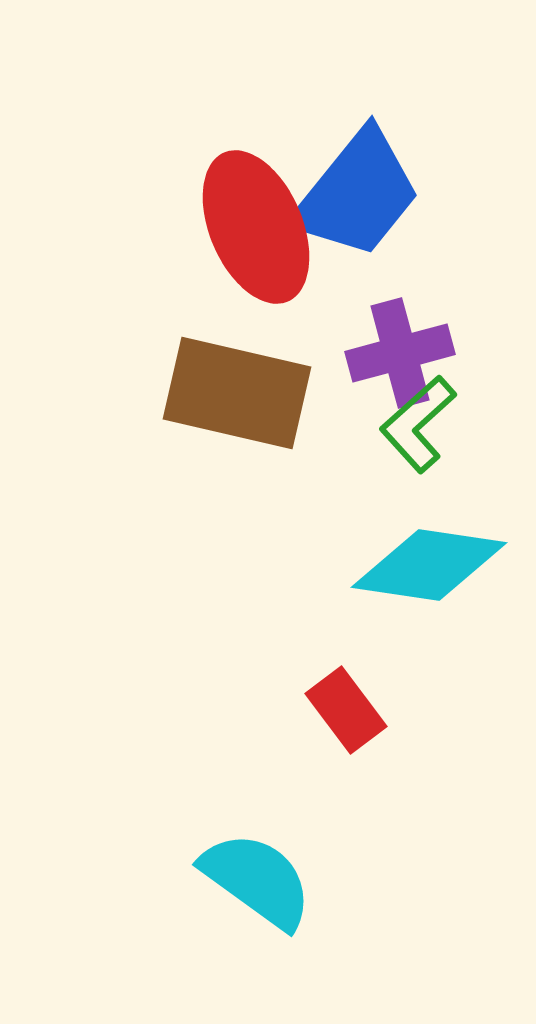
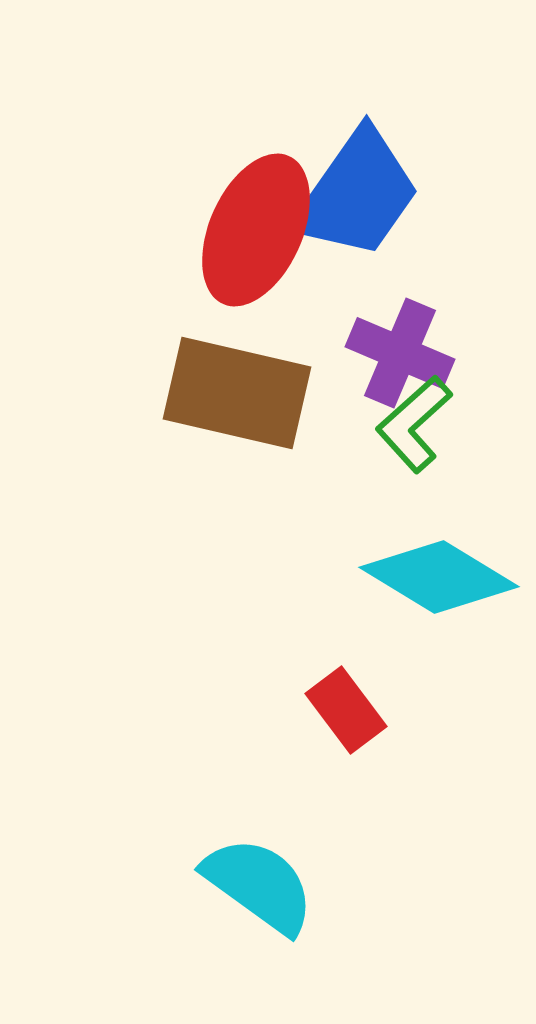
blue trapezoid: rotated 4 degrees counterclockwise
red ellipse: moved 3 px down; rotated 47 degrees clockwise
purple cross: rotated 38 degrees clockwise
green L-shape: moved 4 px left
cyan diamond: moved 10 px right, 12 px down; rotated 23 degrees clockwise
cyan semicircle: moved 2 px right, 5 px down
